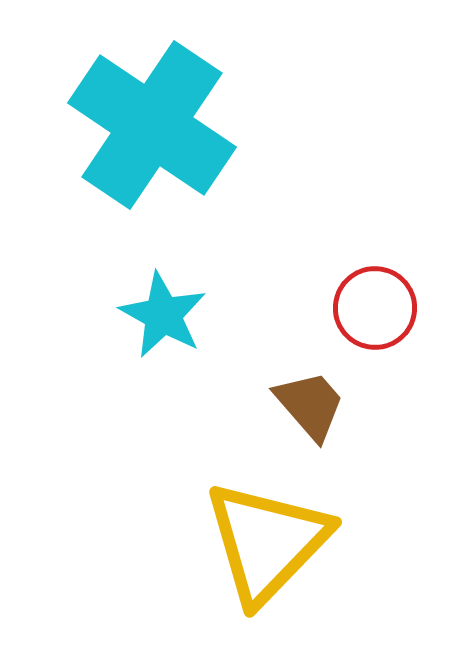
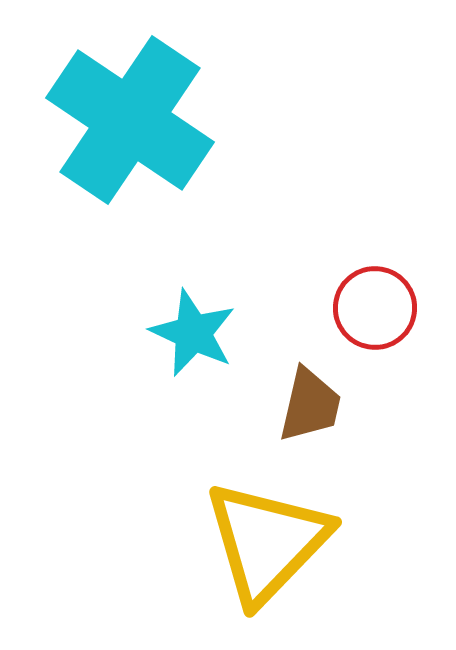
cyan cross: moved 22 px left, 5 px up
cyan star: moved 30 px right, 18 px down; rotated 4 degrees counterclockwise
brown trapezoid: rotated 54 degrees clockwise
